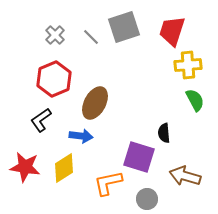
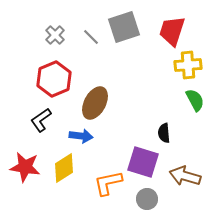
purple square: moved 4 px right, 5 px down
